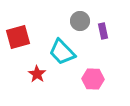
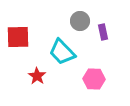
purple rectangle: moved 1 px down
red square: rotated 15 degrees clockwise
red star: moved 2 px down
pink hexagon: moved 1 px right
